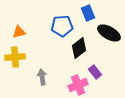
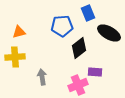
purple rectangle: rotated 48 degrees counterclockwise
